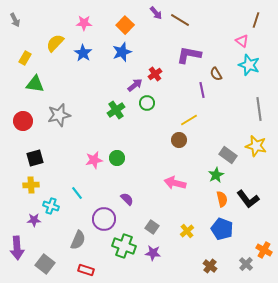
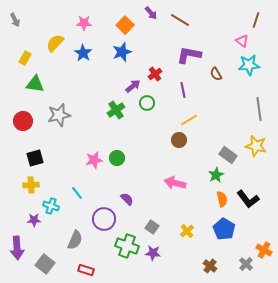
purple arrow at (156, 13): moved 5 px left
cyan star at (249, 65): rotated 25 degrees counterclockwise
purple arrow at (135, 85): moved 2 px left, 1 px down
purple line at (202, 90): moved 19 px left
blue pentagon at (222, 229): moved 2 px right; rotated 10 degrees clockwise
gray semicircle at (78, 240): moved 3 px left
green cross at (124, 246): moved 3 px right
